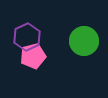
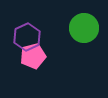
green circle: moved 13 px up
